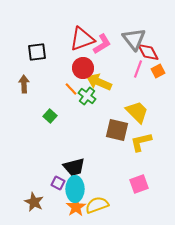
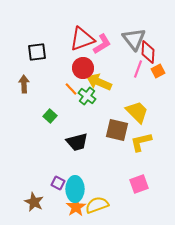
red diamond: rotated 30 degrees clockwise
black trapezoid: moved 3 px right, 25 px up
